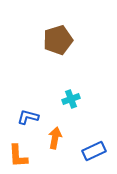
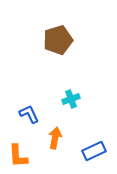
blue L-shape: moved 1 px right, 3 px up; rotated 50 degrees clockwise
